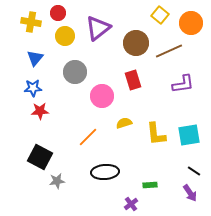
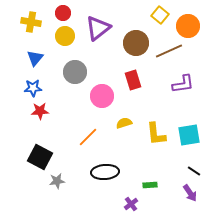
red circle: moved 5 px right
orange circle: moved 3 px left, 3 px down
